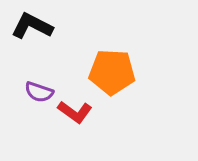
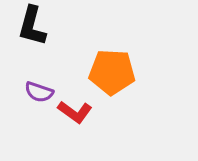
black L-shape: rotated 102 degrees counterclockwise
